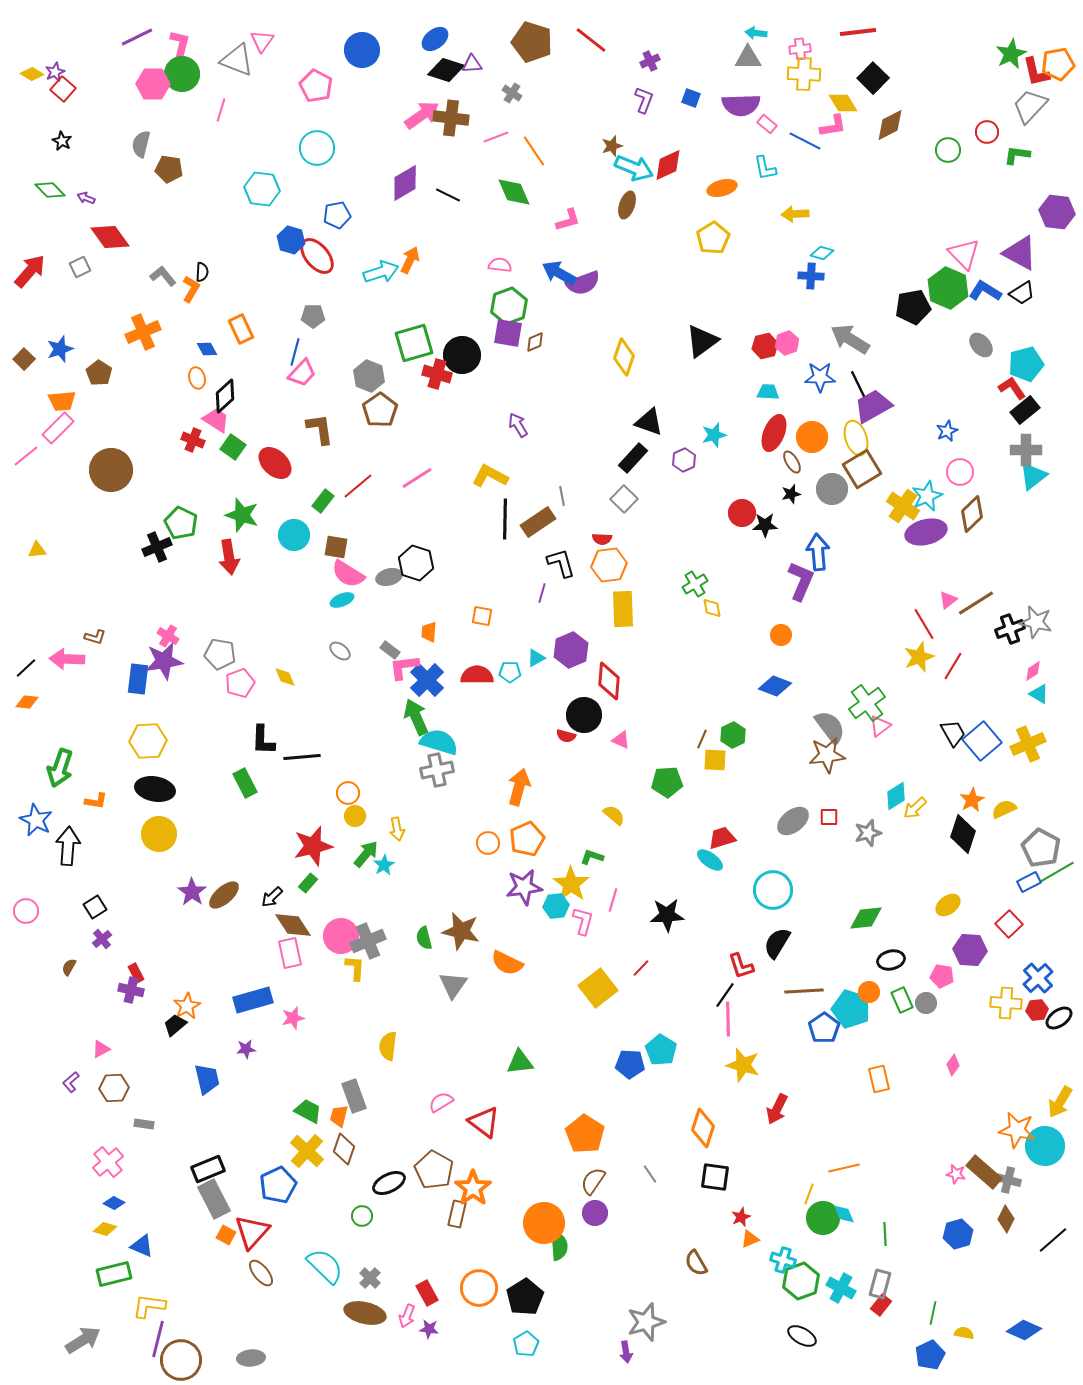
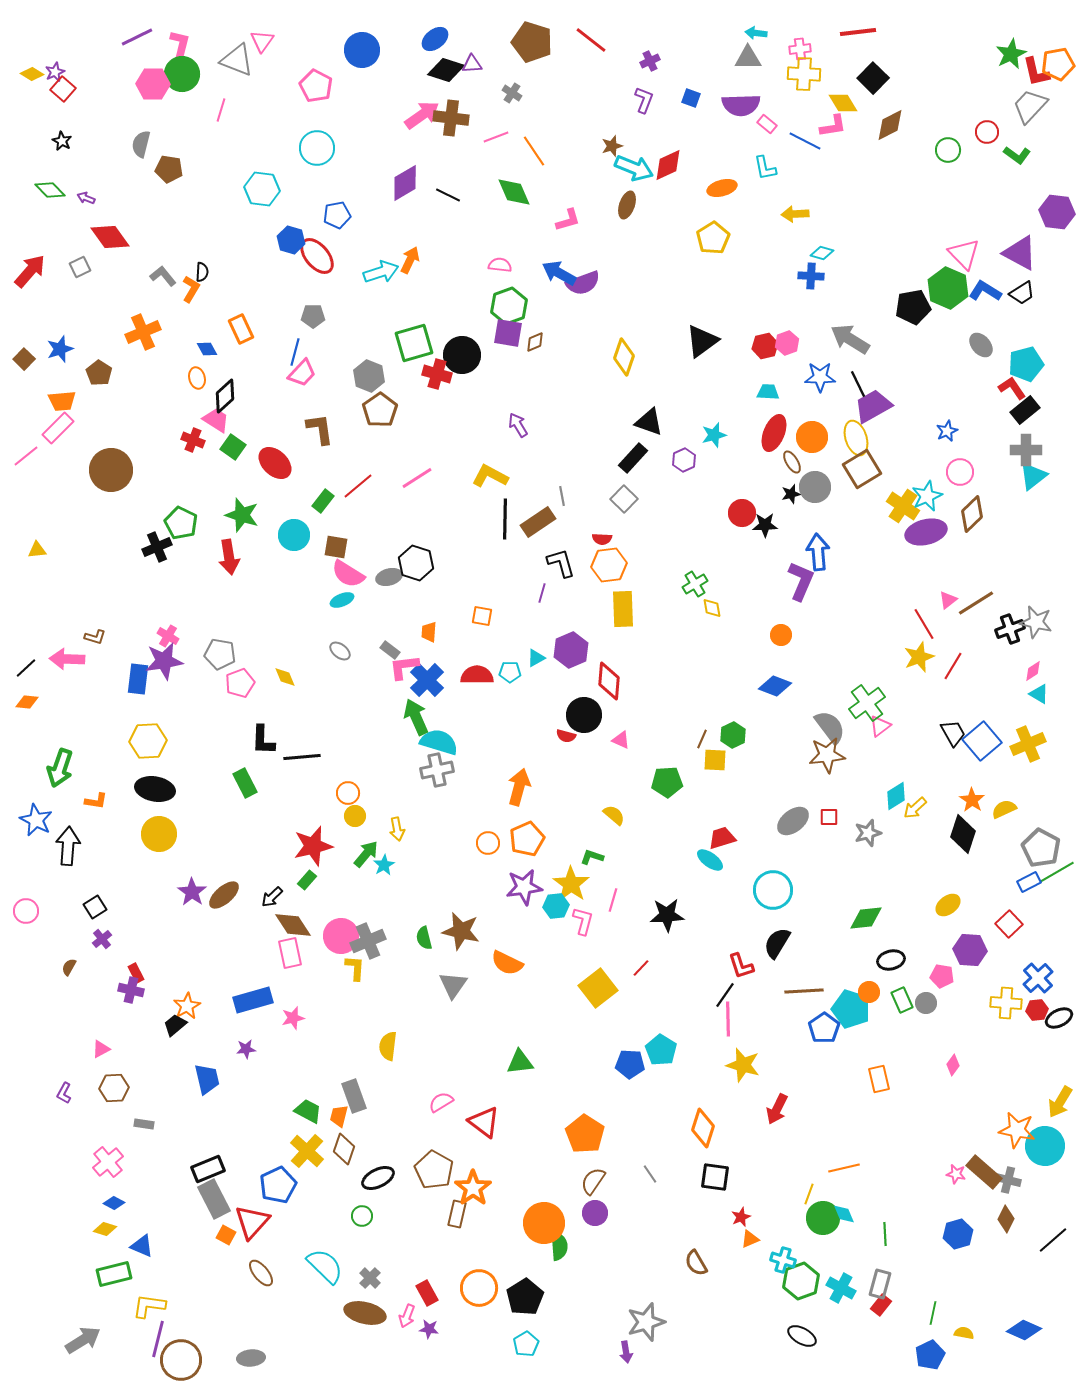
green L-shape at (1017, 155): rotated 152 degrees counterclockwise
gray circle at (832, 489): moved 17 px left, 2 px up
orange star at (972, 800): rotated 10 degrees counterclockwise
green rectangle at (308, 883): moved 1 px left, 3 px up
black ellipse at (1059, 1018): rotated 8 degrees clockwise
purple L-shape at (71, 1082): moved 7 px left, 11 px down; rotated 20 degrees counterclockwise
black ellipse at (389, 1183): moved 11 px left, 5 px up
red triangle at (252, 1232): moved 10 px up
